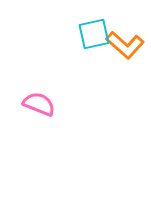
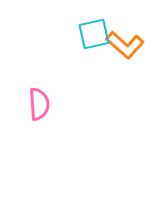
pink semicircle: rotated 64 degrees clockwise
